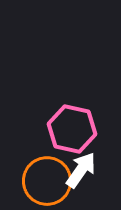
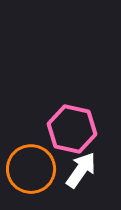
orange circle: moved 16 px left, 12 px up
